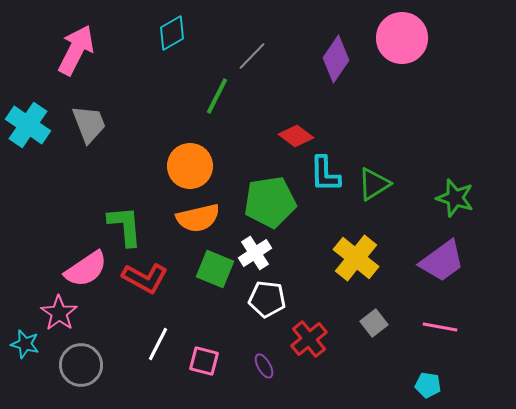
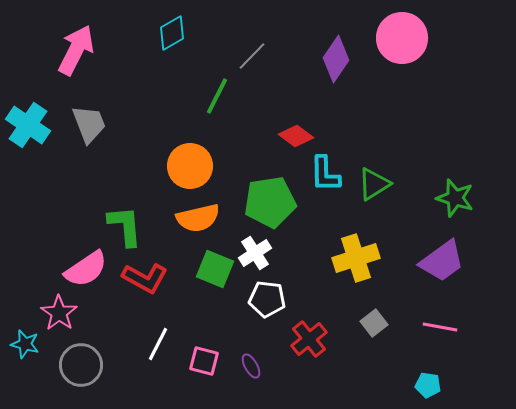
yellow cross: rotated 33 degrees clockwise
purple ellipse: moved 13 px left
